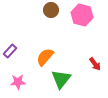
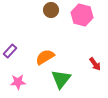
orange semicircle: rotated 18 degrees clockwise
